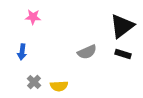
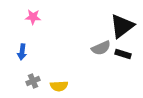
gray semicircle: moved 14 px right, 4 px up
gray cross: moved 1 px left, 1 px up; rotated 24 degrees clockwise
